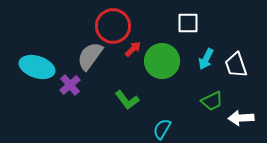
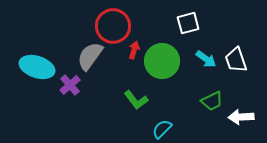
white square: rotated 15 degrees counterclockwise
red arrow: moved 1 px right, 1 px down; rotated 30 degrees counterclockwise
cyan arrow: rotated 80 degrees counterclockwise
white trapezoid: moved 5 px up
green L-shape: moved 9 px right
white arrow: moved 1 px up
cyan semicircle: rotated 15 degrees clockwise
